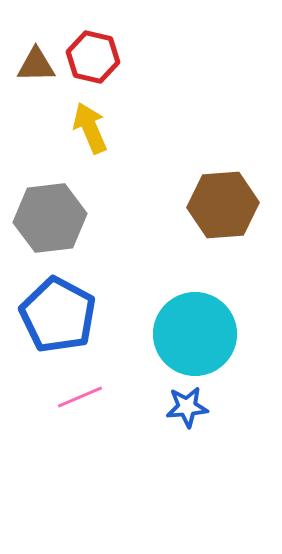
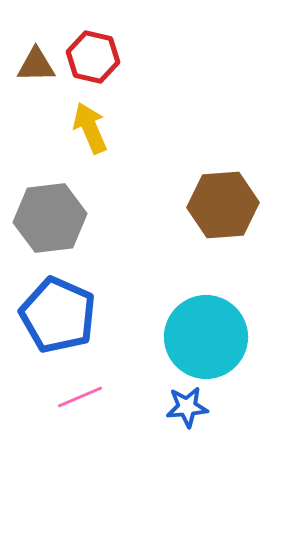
blue pentagon: rotated 4 degrees counterclockwise
cyan circle: moved 11 px right, 3 px down
